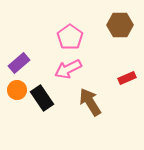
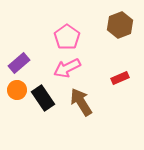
brown hexagon: rotated 20 degrees counterclockwise
pink pentagon: moved 3 px left
pink arrow: moved 1 px left, 1 px up
red rectangle: moved 7 px left
black rectangle: moved 1 px right
brown arrow: moved 9 px left
